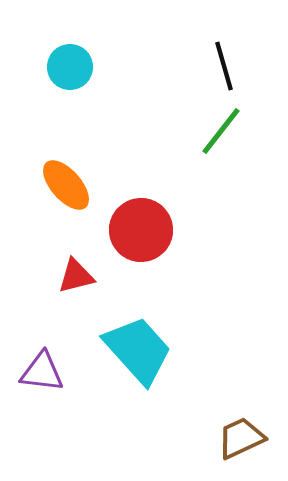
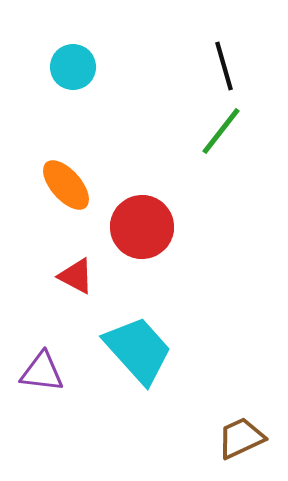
cyan circle: moved 3 px right
red circle: moved 1 px right, 3 px up
red triangle: rotated 42 degrees clockwise
